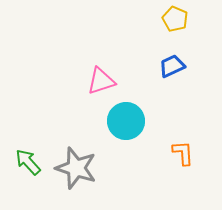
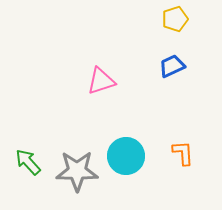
yellow pentagon: rotated 30 degrees clockwise
cyan circle: moved 35 px down
gray star: moved 1 px right, 3 px down; rotated 18 degrees counterclockwise
